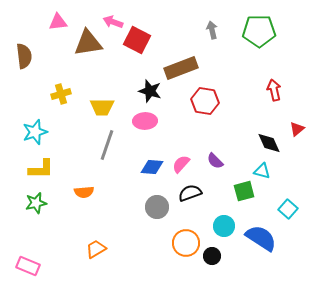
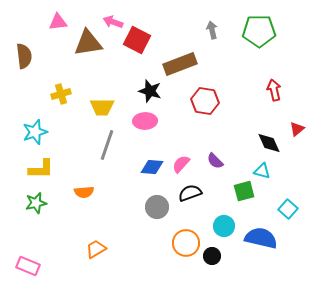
brown rectangle: moved 1 px left, 4 px up
blue semicircle: rotated 20 degrees counterclockwise
